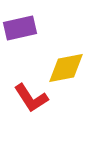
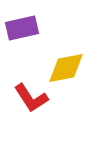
purple rectangle: moved 2 px right
